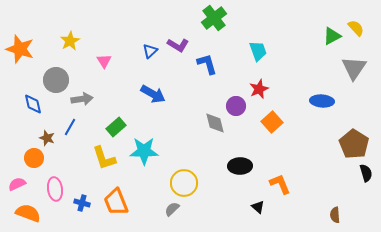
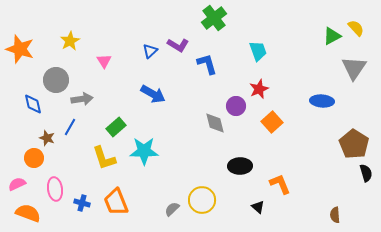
yellow circle: moved 18 px right, 17 px down
